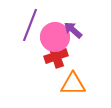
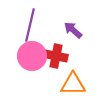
purple line: rotated 8 degrees counterclockwise
pink circle: moved 23 px left, 19 px down
red cross: rotated 30 degrees clockwise
